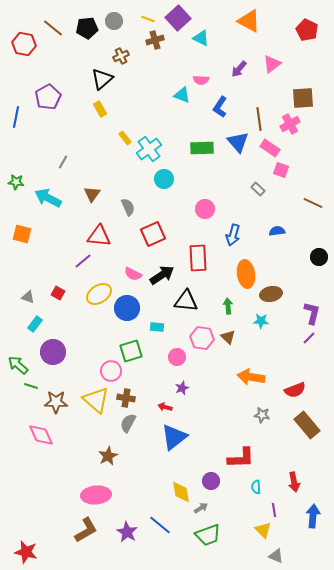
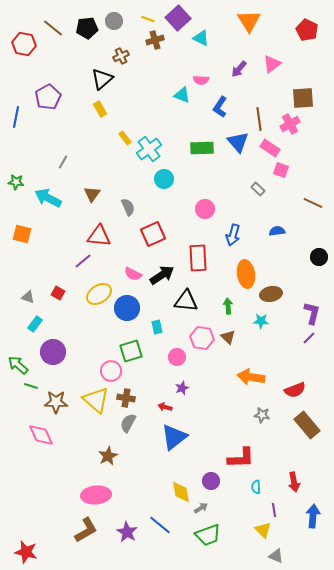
orange triangle at (249, 21): rotated 30 degrees clockwise
cyan rectangle at (157, 327): rotated 72 degrees clockwise
